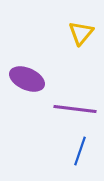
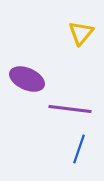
purple line: moved 5 px left
blue line: moved 1 px left, 2 px up
